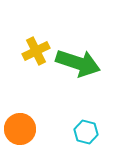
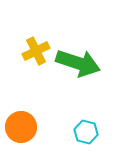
orange circle: moved 1 px right, 2 px up
